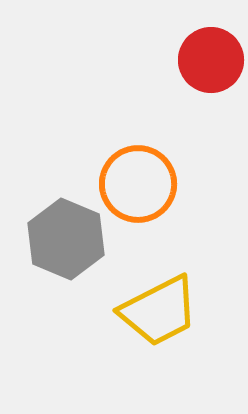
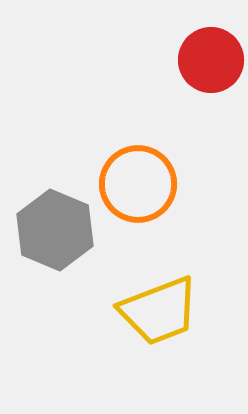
gray hexagon: moved 11 px left, 9 px up
yellow trapezoid: rotated 6 degrees clockwise
